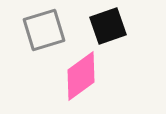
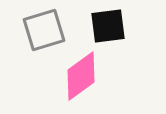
black square: rotated 12 degrees clockwise
